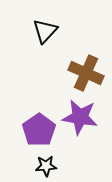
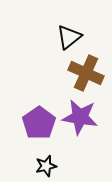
black triangle: moved 24 px right, 6 px down; rotated 8 degrees clockwise
purple pentagon: moved 7 px up
black star: rotated 10 degrees counterclockwise
